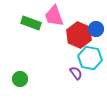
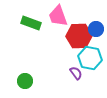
pink trapezoid: moved 4 px right
red hexagon: moved 1 px down; rotated 25 degrees counterclockwise
green circle: moved 5 px right, 2 px down
